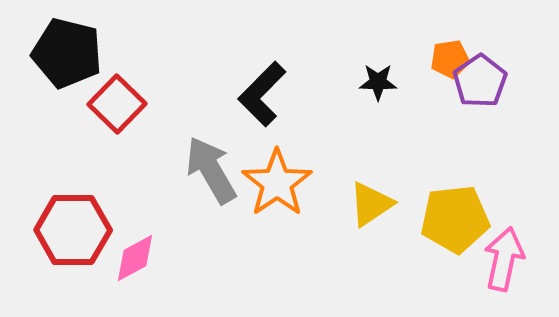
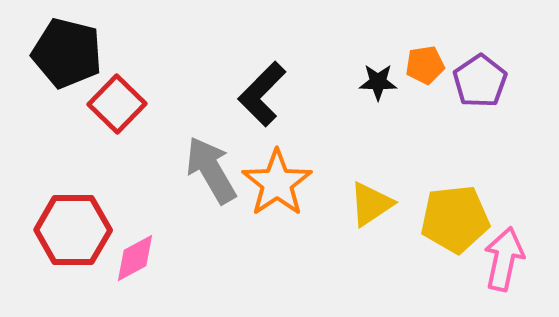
orange pentagon: moved 25 px left, 6 px down
